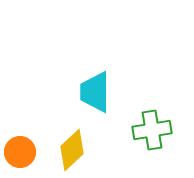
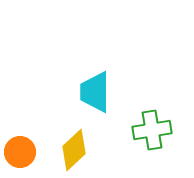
yellow diamond: moved 2 px right
